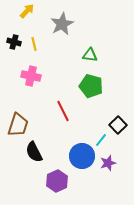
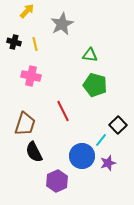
yellow line: moved 1 px right
green pentagon: moved 4 px right, 1 px up
brown trapezoid: moved 7 px right, 1 px up
